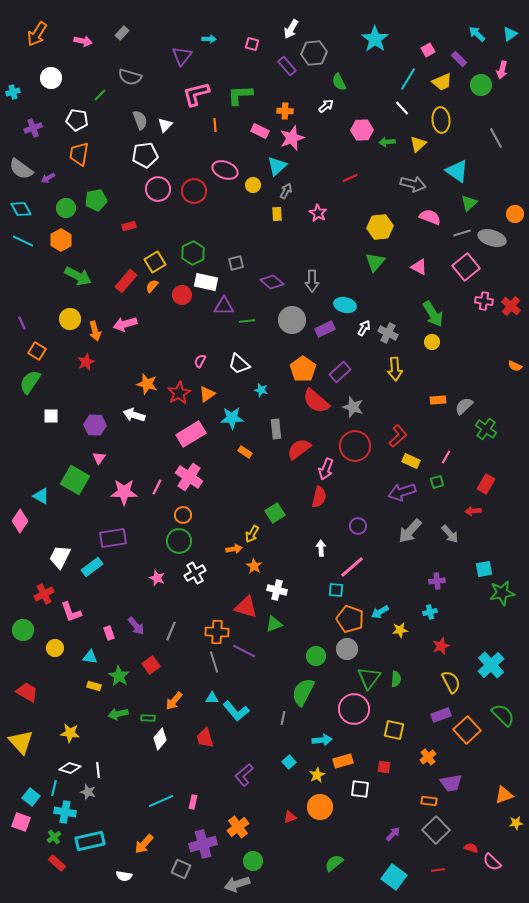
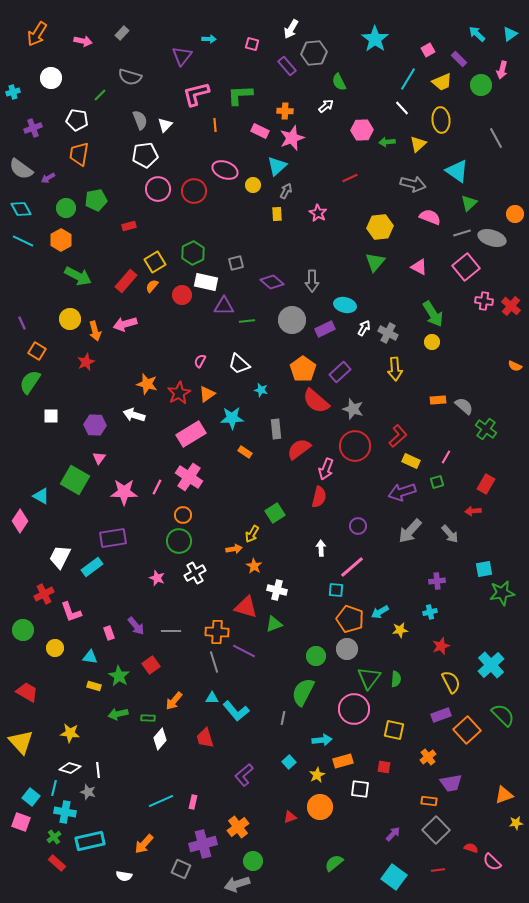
gray semicircle at (464, 406): rotated 84 degrees clockwise
gray star at (353, 407): moved 2 px down
gray line at (171, 631): rotated 66 degrees clockwise
